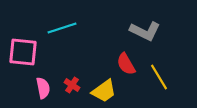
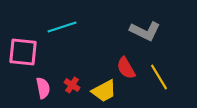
cyan line: moved 1 px up
red semicircle: moved 4 px down
yellow trapezoid: rotated 8 degrees clockwise
